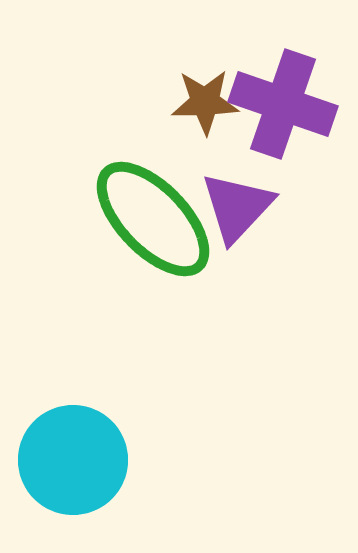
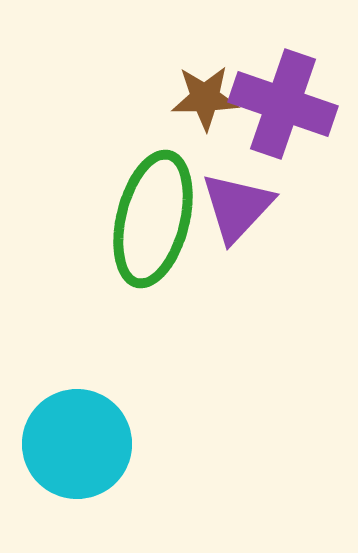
brown star: moved 4 px up
green ellipse: rotated 58 degrees clockwise
cyan circle: moved 4 px right, 16 px up
